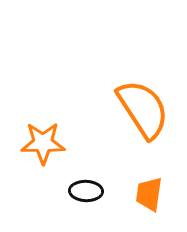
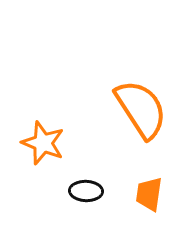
orange semicircle: moved 2 px left
orange star: rotated 21 degrees clockwise
